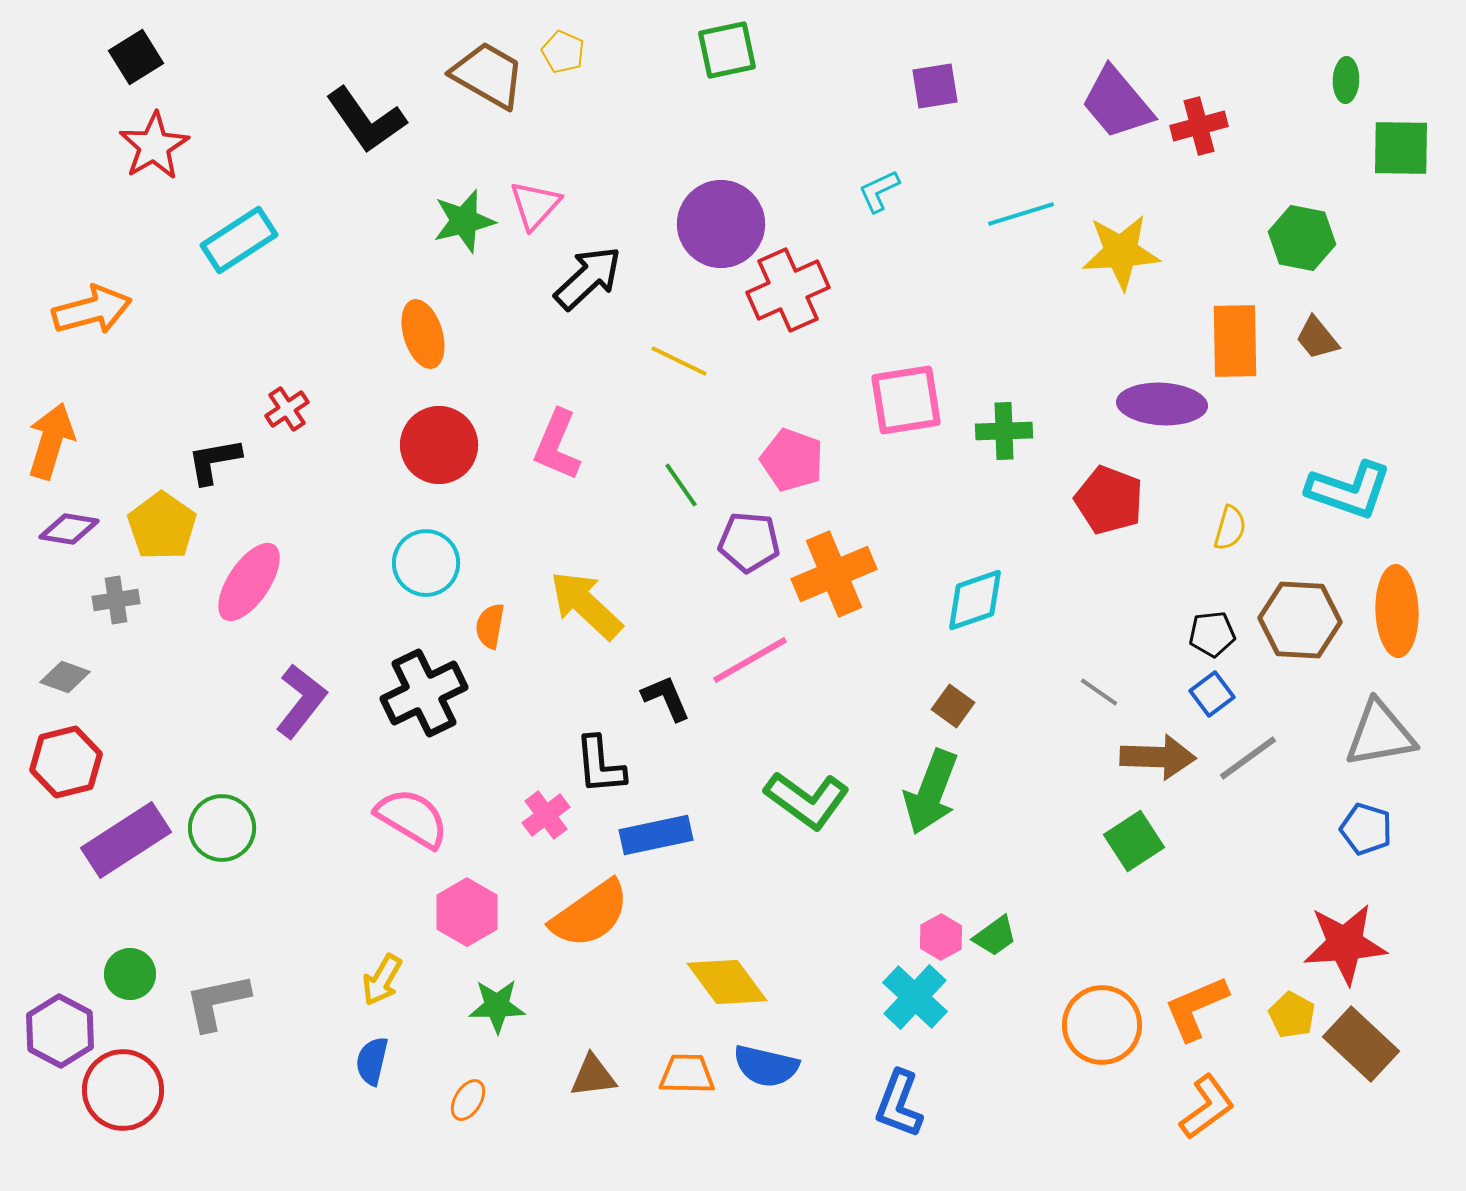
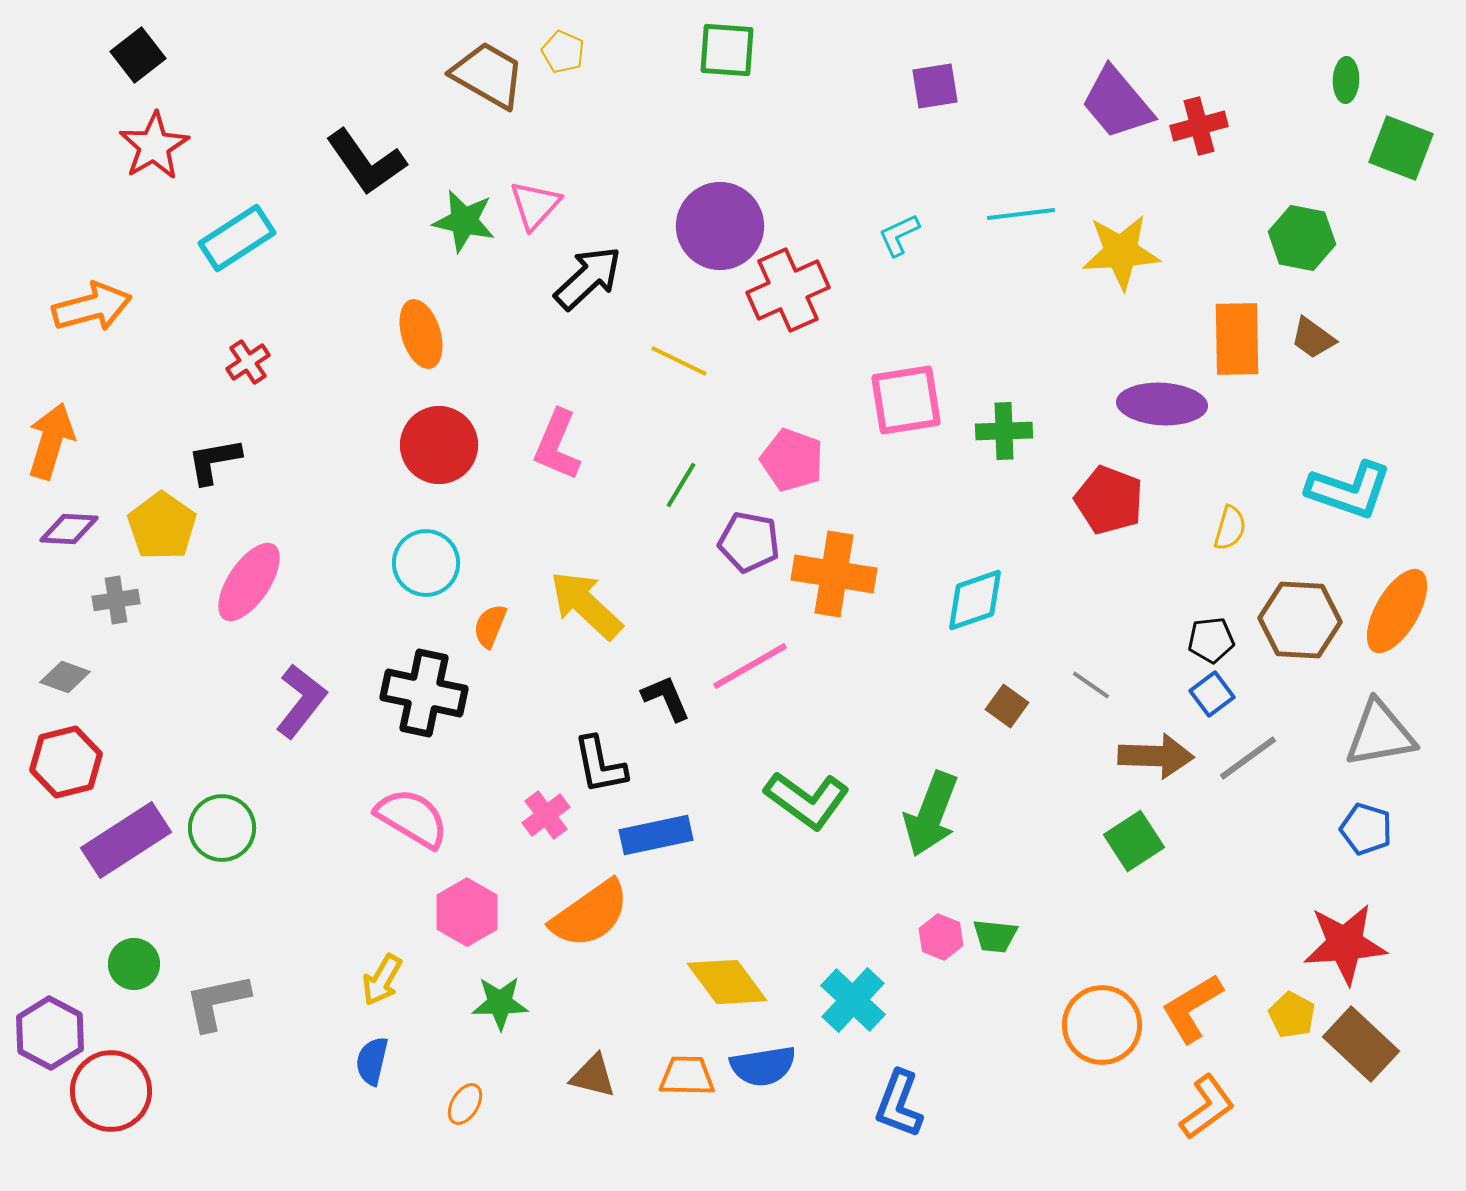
green square at (727, 50): rotated 16 degrees clockwise
black square at (136, 57): moved 2 px right, 2 px up; rotated 6 degrees counterclockwise
black L-shape at (366, 120): moved 42 px down
green square at (1401, 148): rotated 20 degrees clockwise
cyan L-shape at (879, 191): moved 20 px right, 44 px down
cyan line at (1021, 214): rotated 10 degrees clockwise
green star at (464, 221): rotated 26 degrees clockwise
purple circle at (721, 224): moved 1 px left, 2 px down
cyan rectangle at (239, 240): moved 2 px left, 2 px up
orange arrow at (92, 310): moved 3 px up
orange ellipse at (423, 334): moved 2 px left
brown trapezoid at (1317, 338): moved 4 px left; rotated 15 degrees counterclockwise
orange rectangle at (1235, 341): moved 2 px right, 2 px up
red cross at (287, 409): moved 39 px left, 47 px up
green line at (681, 485): rotated 66 degrees clockwise
purple diamond at (69, 529): rotated 6 degrees counterclockwise
purple pentagon at (749, 542): rotated 6 degrees clockwise
orange cross at (834, 574): rotated 32 degrees clockwise
orange ellipse at (1397, 611): rotated 32 degrees clockwise
orange semicircle at (490, 626): rotated 12 degrees clockwise
black pentagon at (1212, 634): moved 1 px left, 6 px down
pink line at (750, 660): moved 6 px down
gray line at (1099, 692): moved 8 px left, 7 px up
black cross at (424, 693): rotated 38 degrees clockwise
brown square at (953, 706): moved 54 px right
brown arrow at (1158, 757): moved 2 px left, 1 px up
black L-shape at (600, 765): rotated 6 degrees counterclockwise
green arrow at (931, 792): moved 22 px down
green trapezoid at (995, 936): rotated 42 degrees clockwise
pink hexagon at (941, 937): rotated 9 degrees counterclockwise
green circle at (130, 974): moved 4 px right, 10 px up
cyan cross at (915, 997): moved 62 px left, 3 px down
green star at (497, 1006): moved 3 px right, 3 px up
orange L-shape at (1196, 1008): moved 4 px left; rotated 8 degrees counterclockwise
purple hexagon at (60, 1031): moved 10 px left, 2 px down
blue semicircle at (766, 1066): moved 3 px left; rotated 22 degrees counterclockwise
orange trapezoid at (687, 1074): moved 2 px down
brown triangle at (593, 1076): rotated 21 degrees clockwise
red circle at (123, 1090): moved 12 px left, 1 px down
orange ellipse at (468, 1100): moved 3 px left, 4 px down
